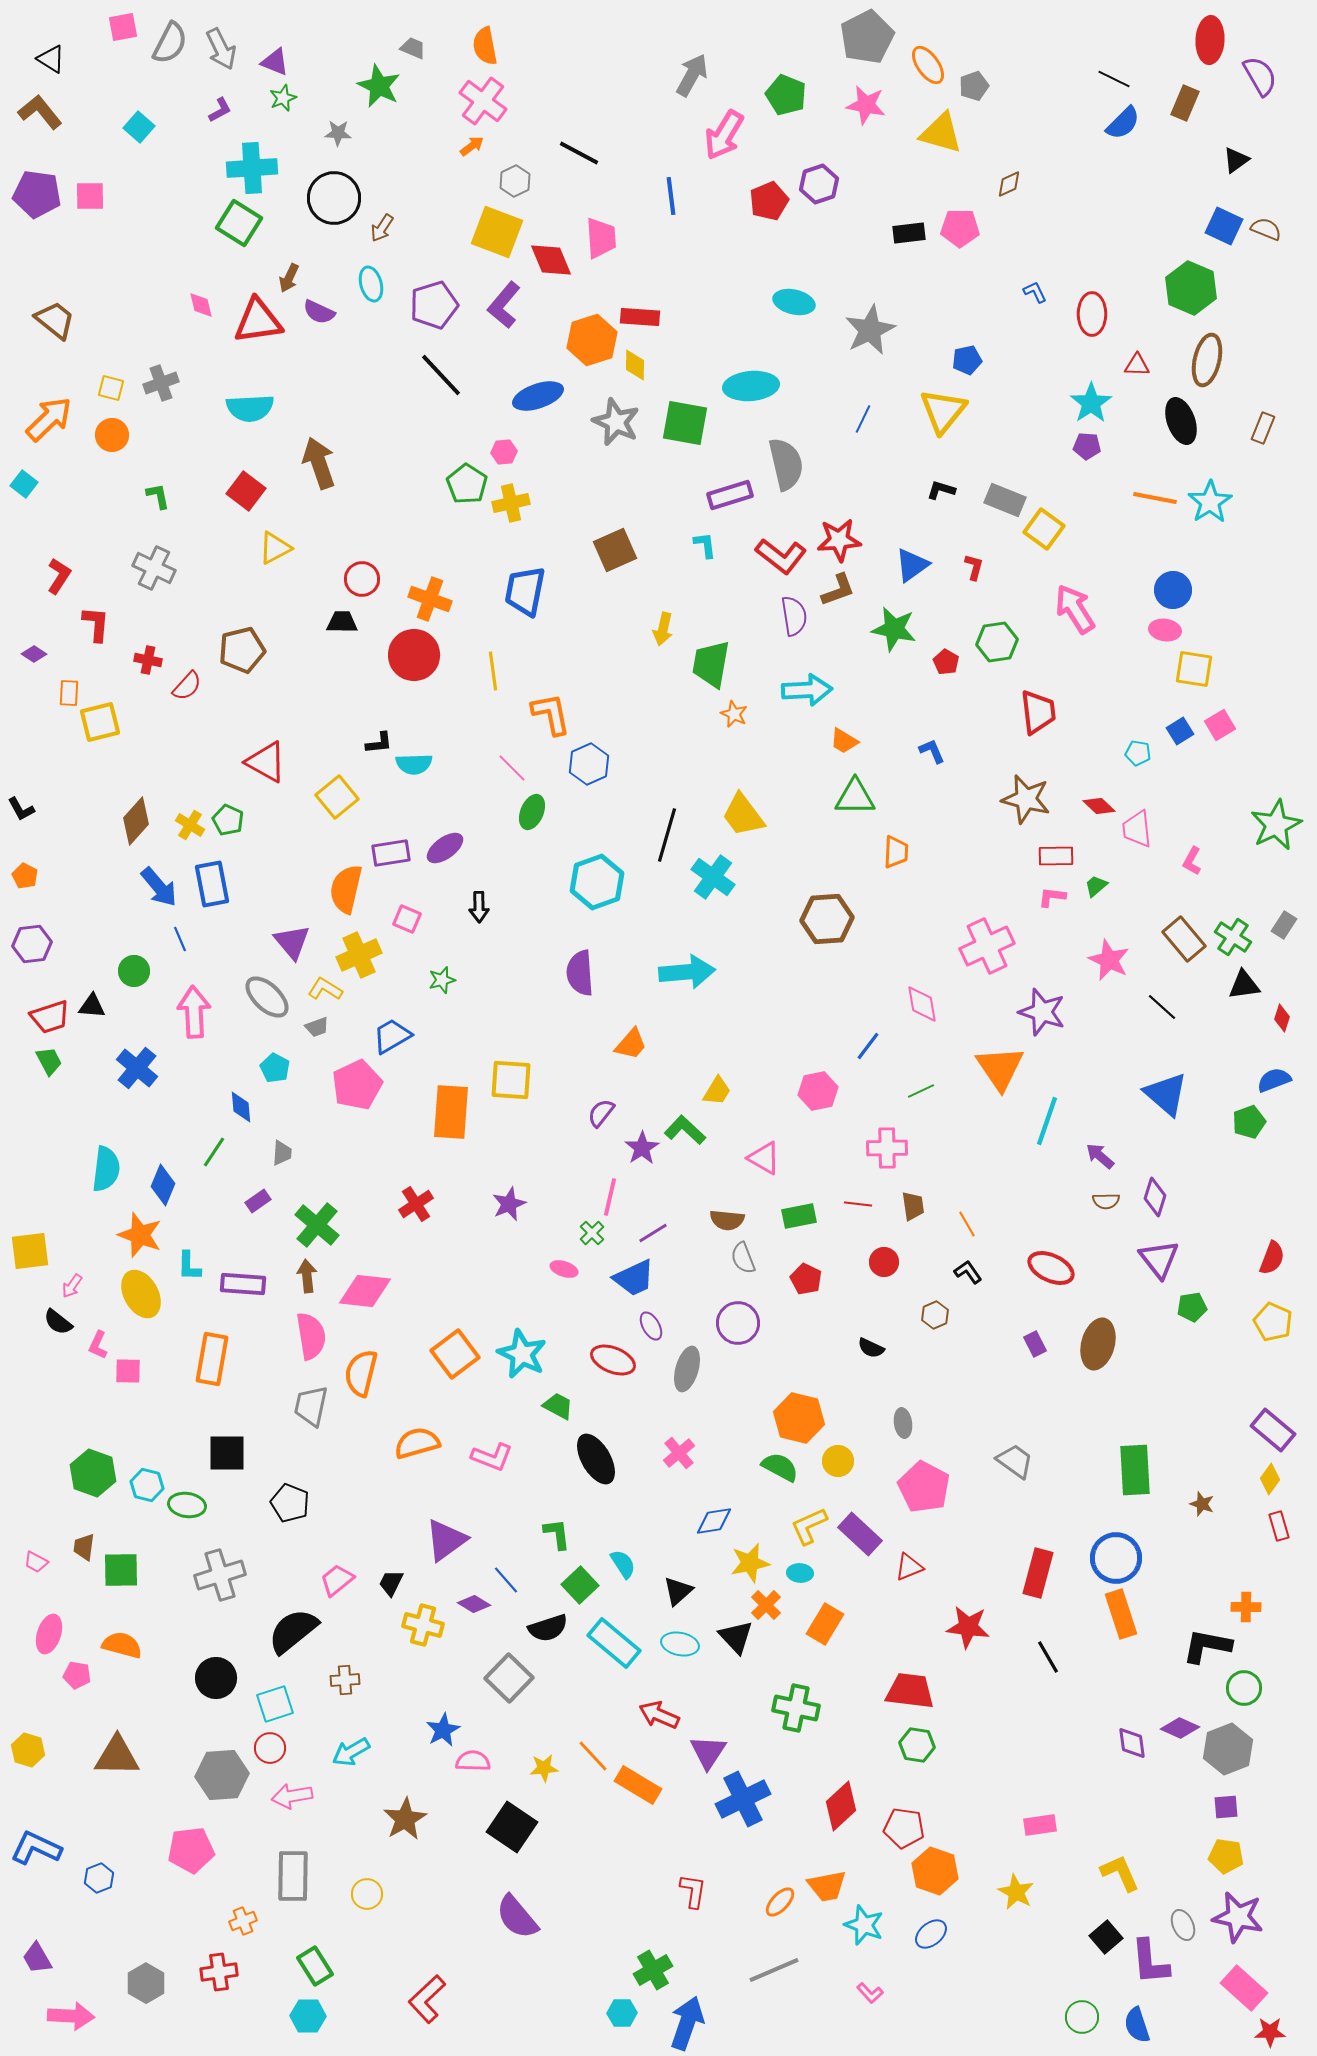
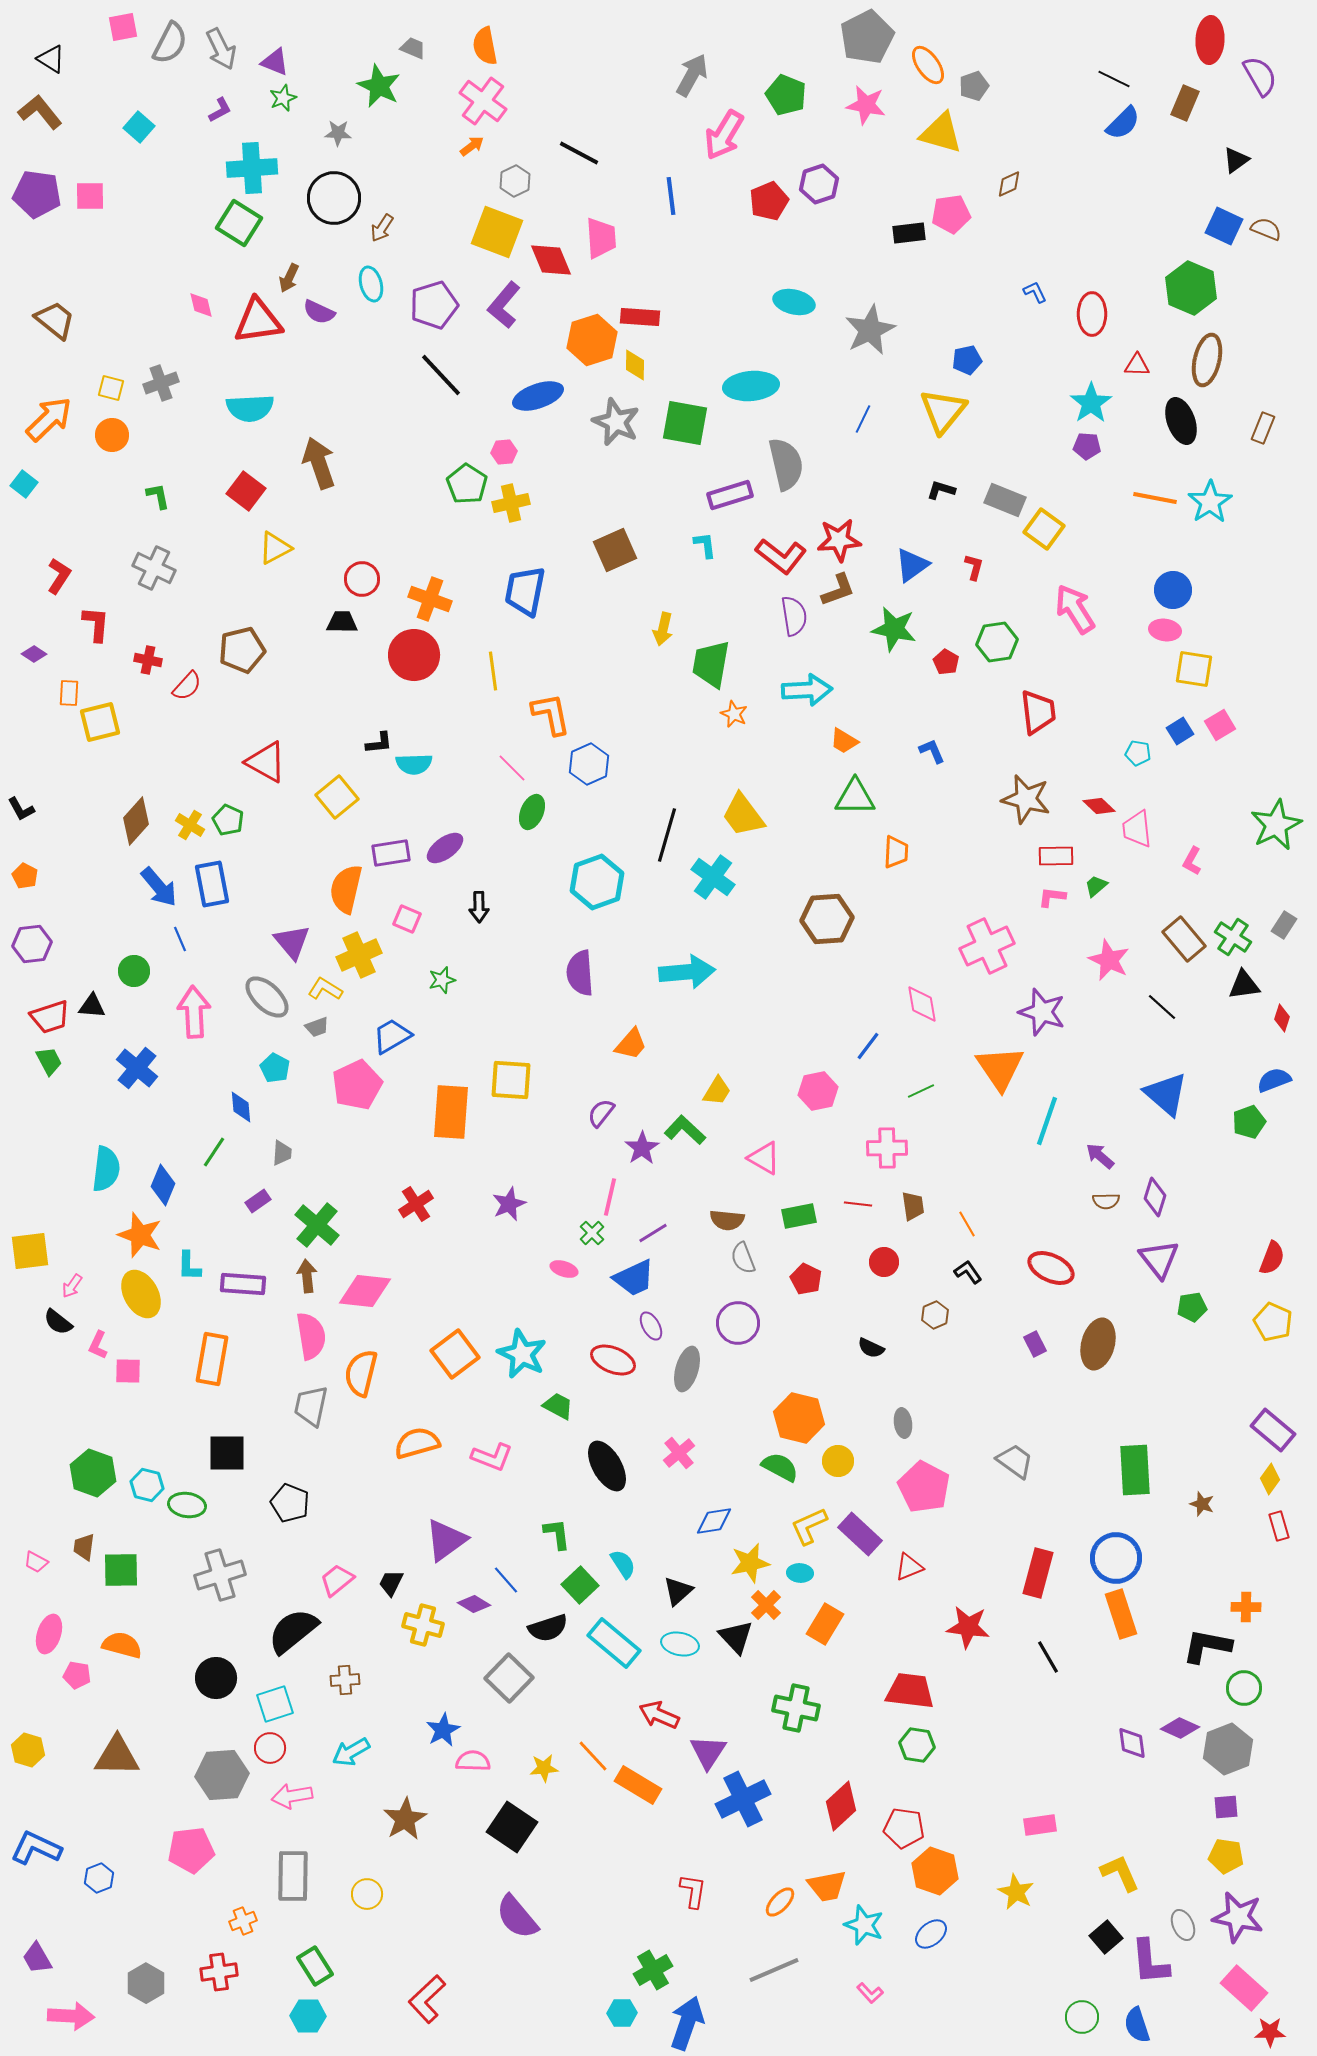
pink pentagon at (960, 228): moved 9 px left, 14 px up; rotated 9 degrees counterclockwise
black ellipse at (596, 1459): moved 11 px right, 7 px down
